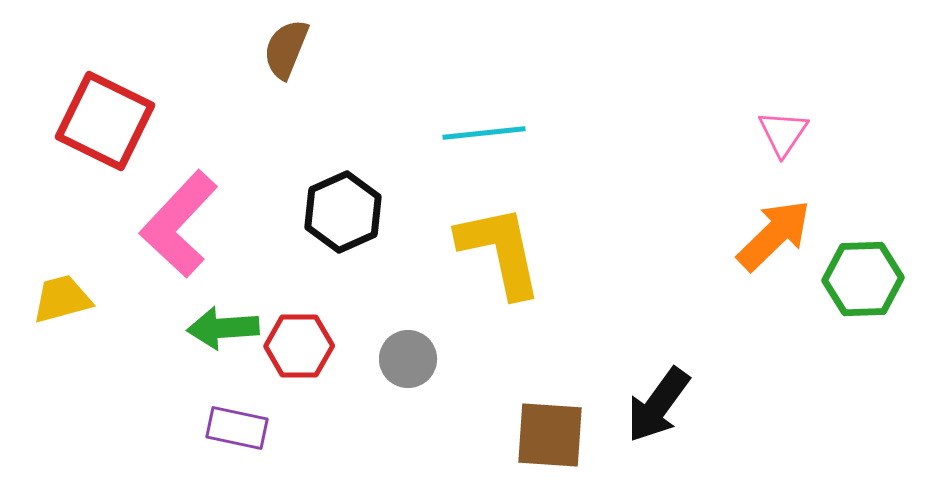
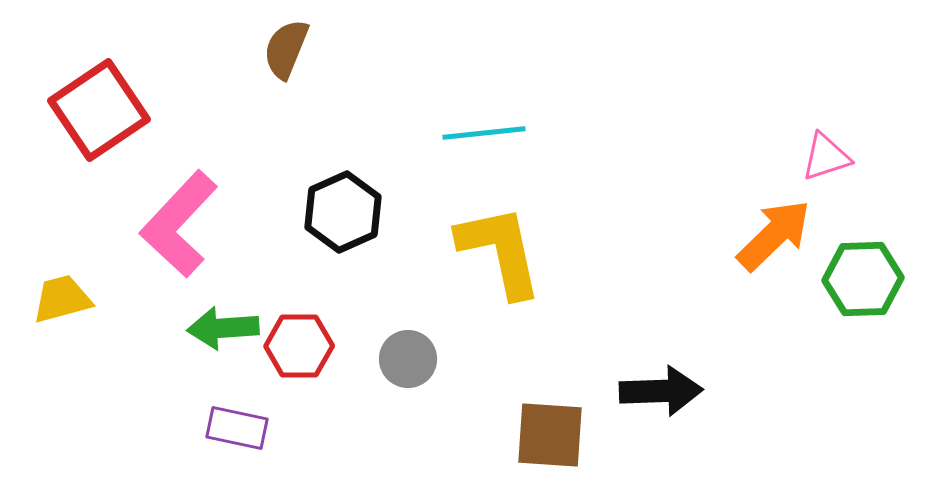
red square: moved 6 px left, 11 px up; rotated 30 degrees clockwise
pink triangle: moved 43 px right, 24 px down; rotated 38 degrees clockwise
black arrow: moved 3 px right, 14 px up; rotated 128 degrees counterclockwise
